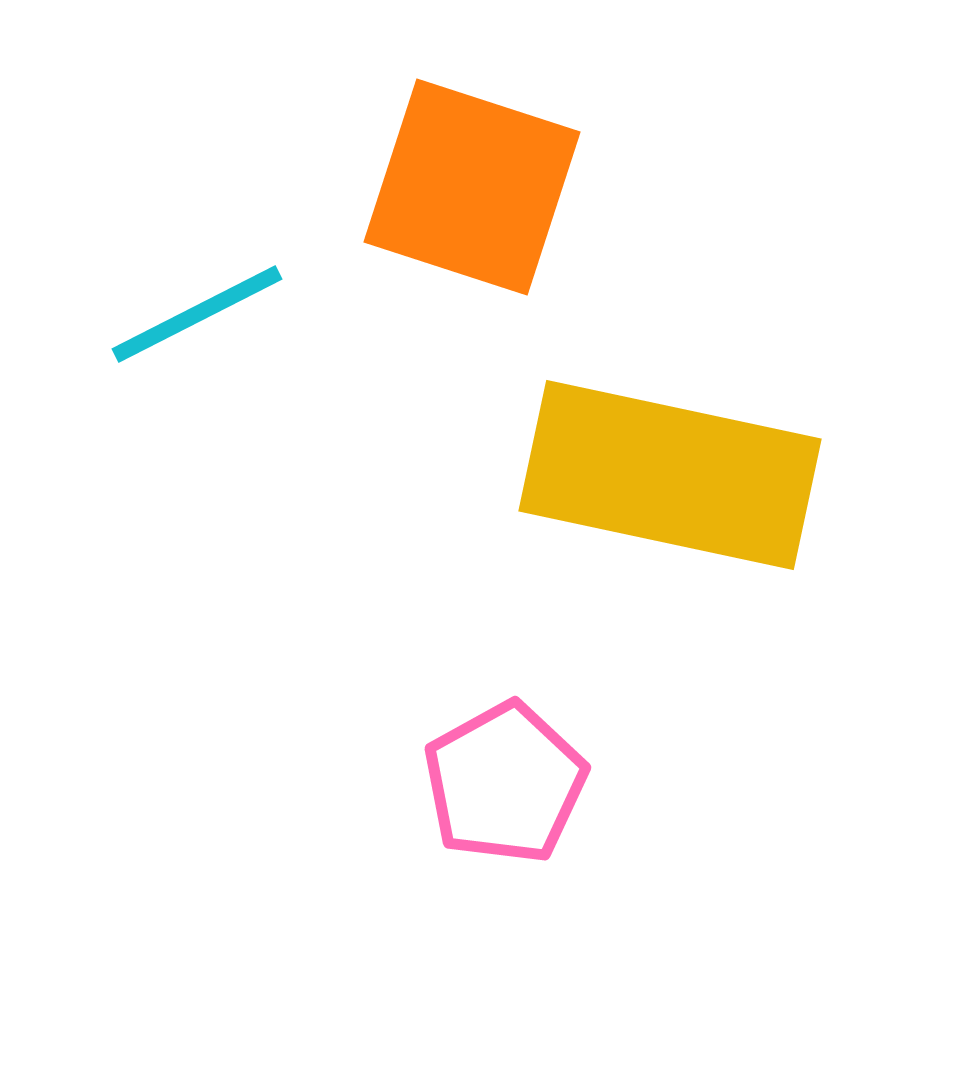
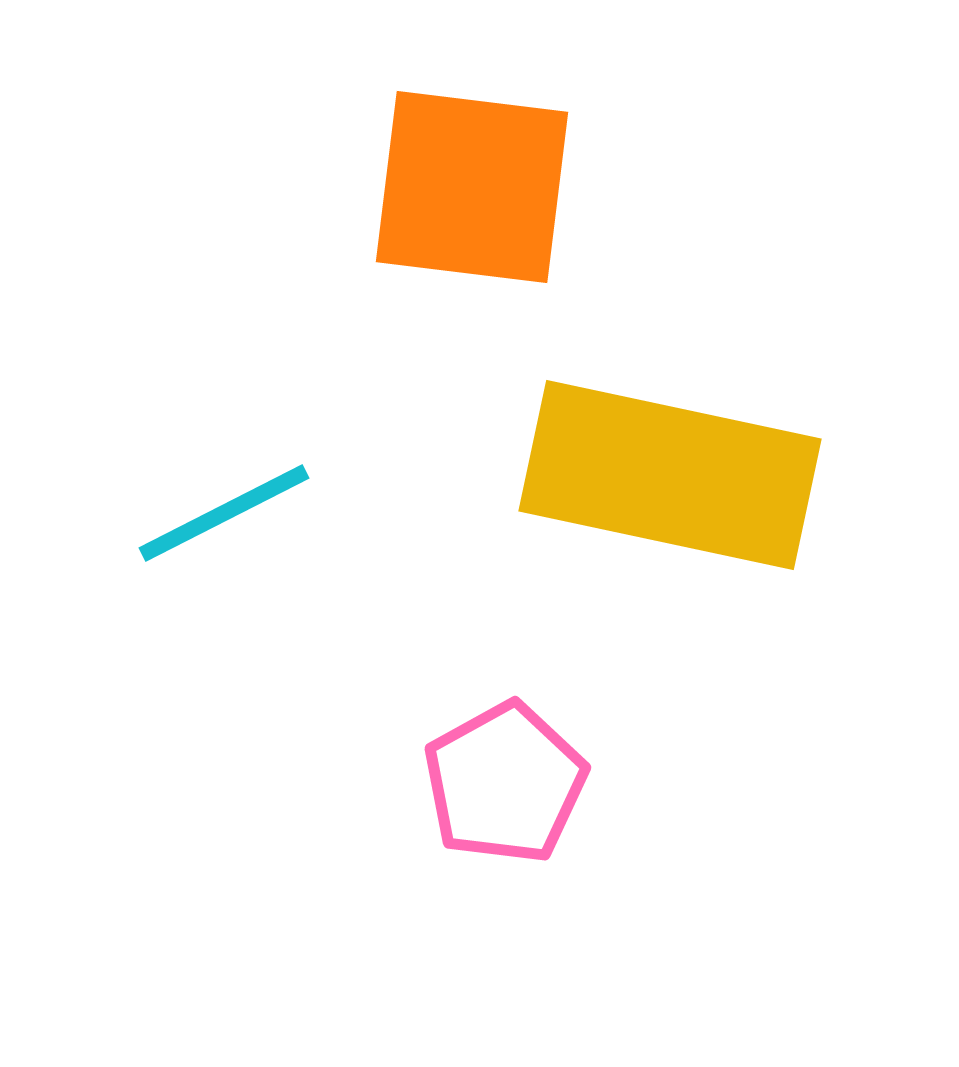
orange square: rotated 11 degrees counterclockwise
cyan line: moved 27 px right, 199 px down
